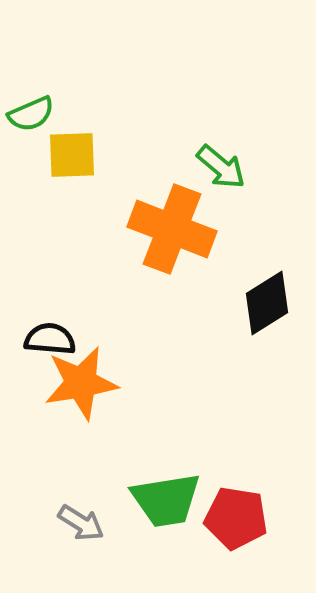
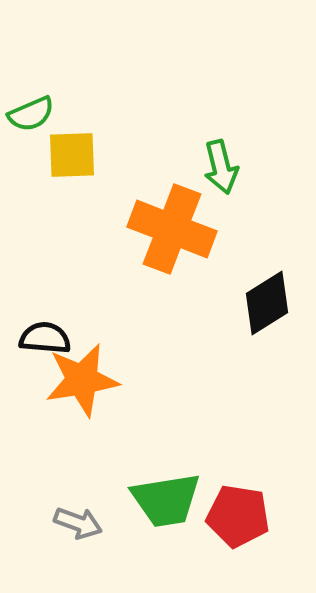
green arrow: rotated 36 degrees clockwise
black semicircle: moved 5 px left, 1 px up
orange star: moved 1 px right, 3 px up
red pentagon: moved 2 px right, 2 px up
gray arrow: moved 3 px left; rotated 12 degrees counterclockwise
